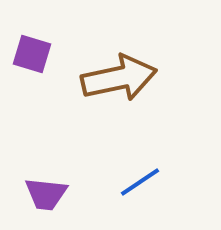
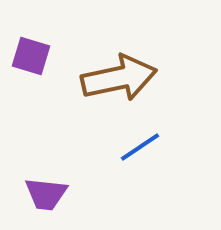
purple square: moved 1 px left, 2 px down
blue line: moved 35 px up
